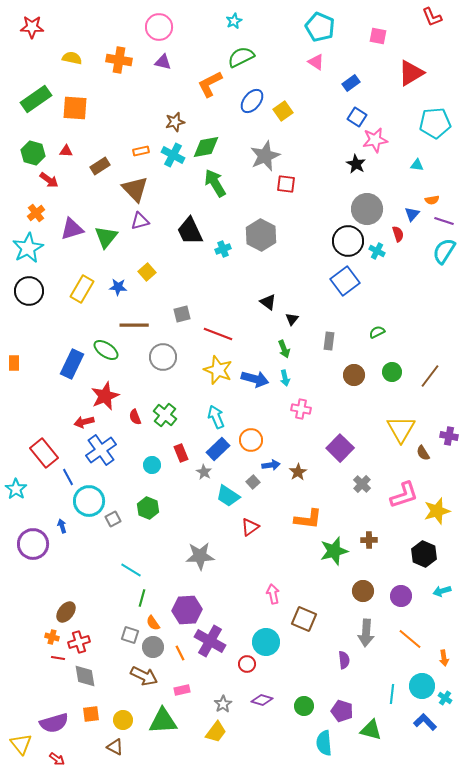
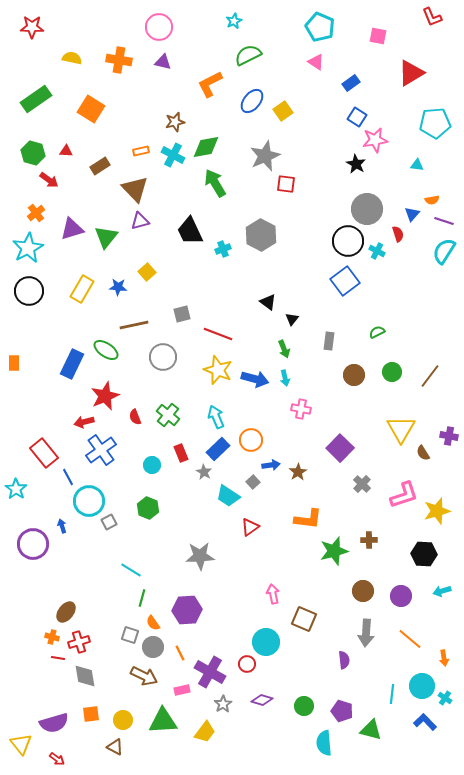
green semicircle at (241, 57): moved 7 px right, 2 px up
orange square at (75, 108): moved 16 px right, 1 px down; rotated 28 degrees clockwise
brown line at (134, 325): rotated 12 degrees counterclockwise
green cross at (165, 415): moved 3 px right
gray square at (113, 519): moved 4 px left, 3 px down
black hexagon at (424, 554): rotated 20 degrees counterclockwise
purple cross at (210, 641): moved 31 px down
yellow trapezoid at (216, 732): moved 11 px left
